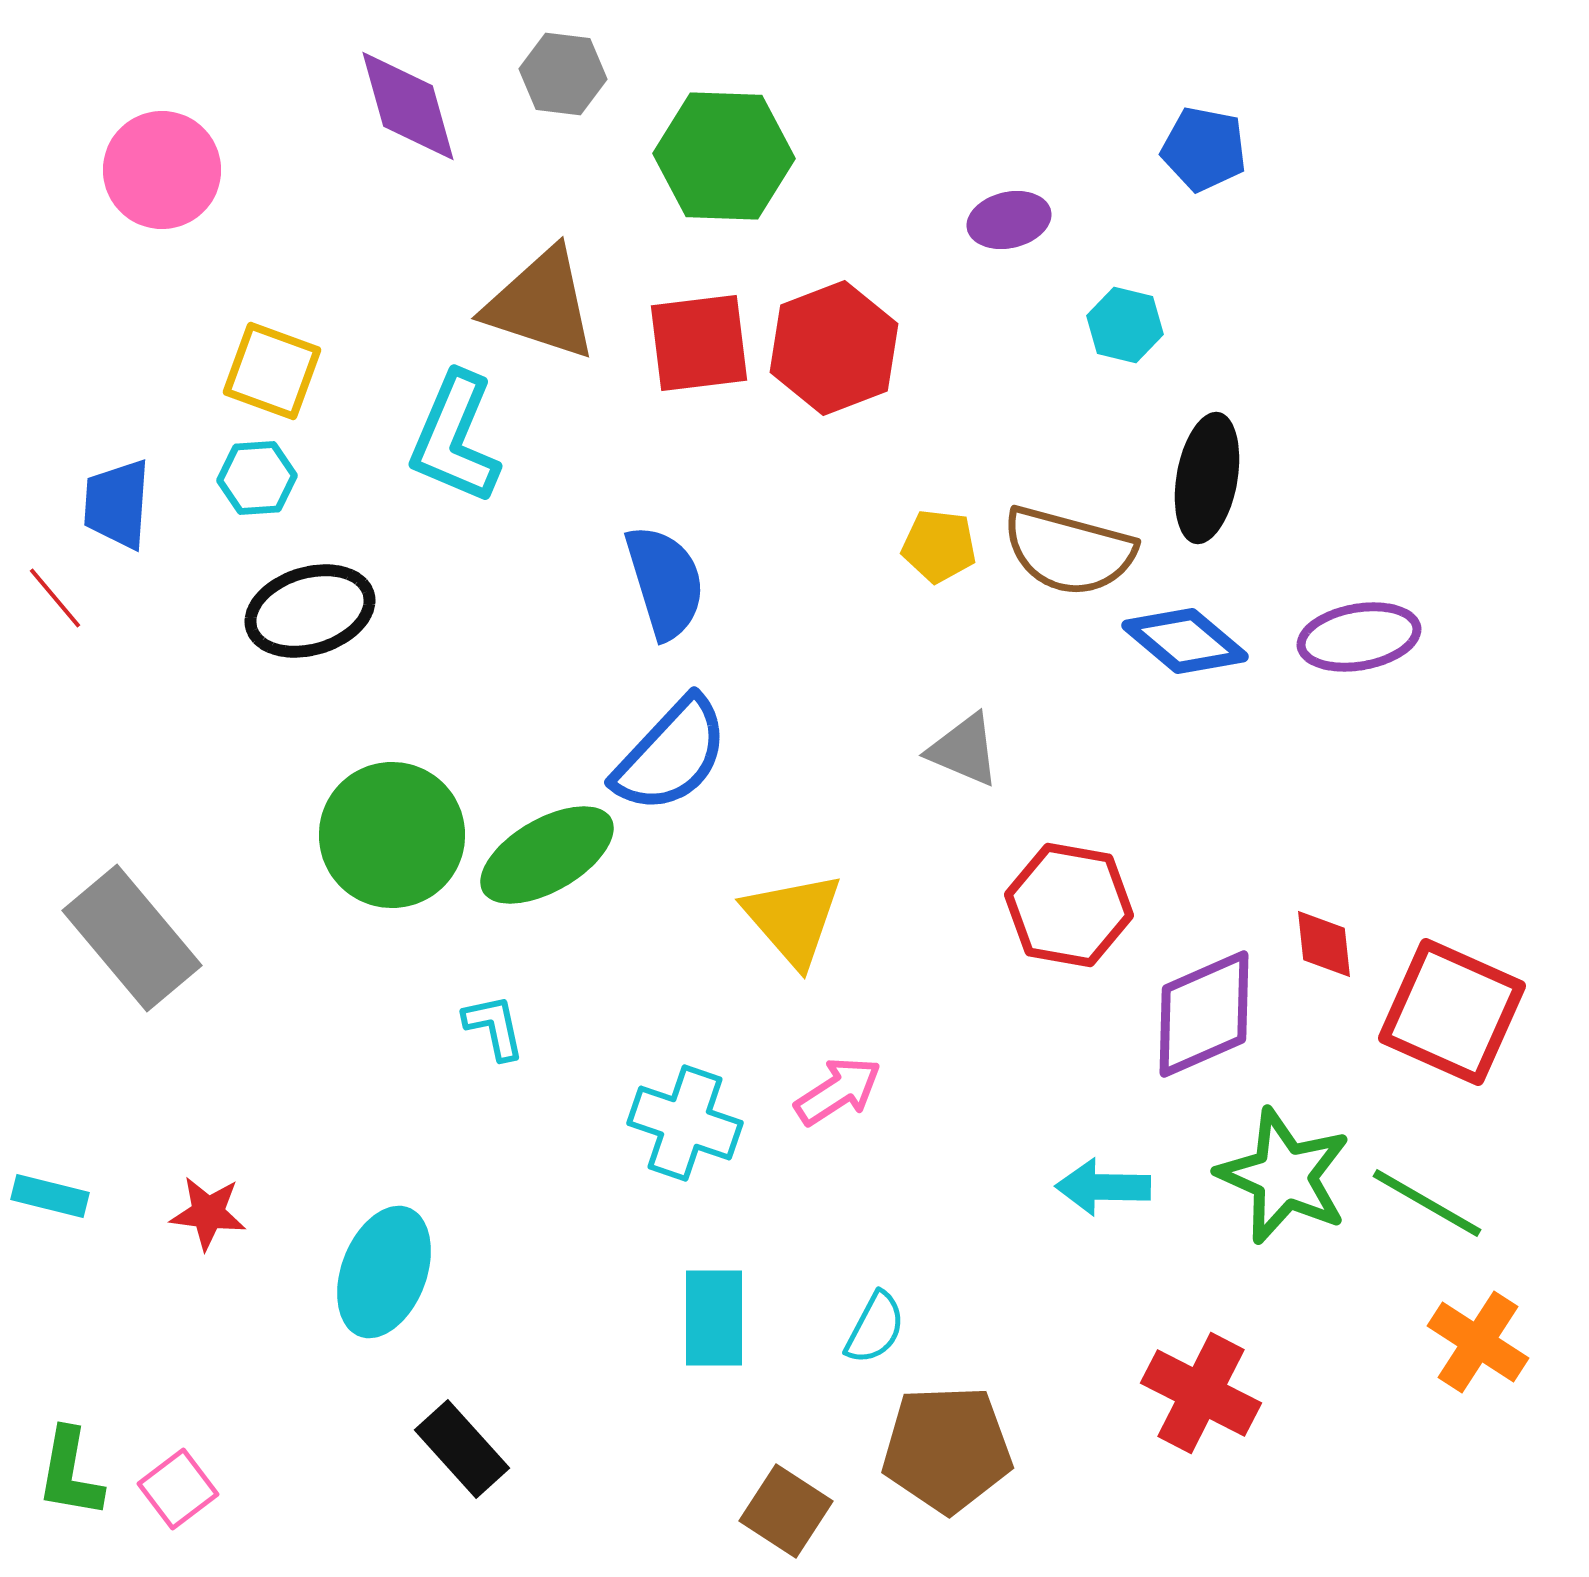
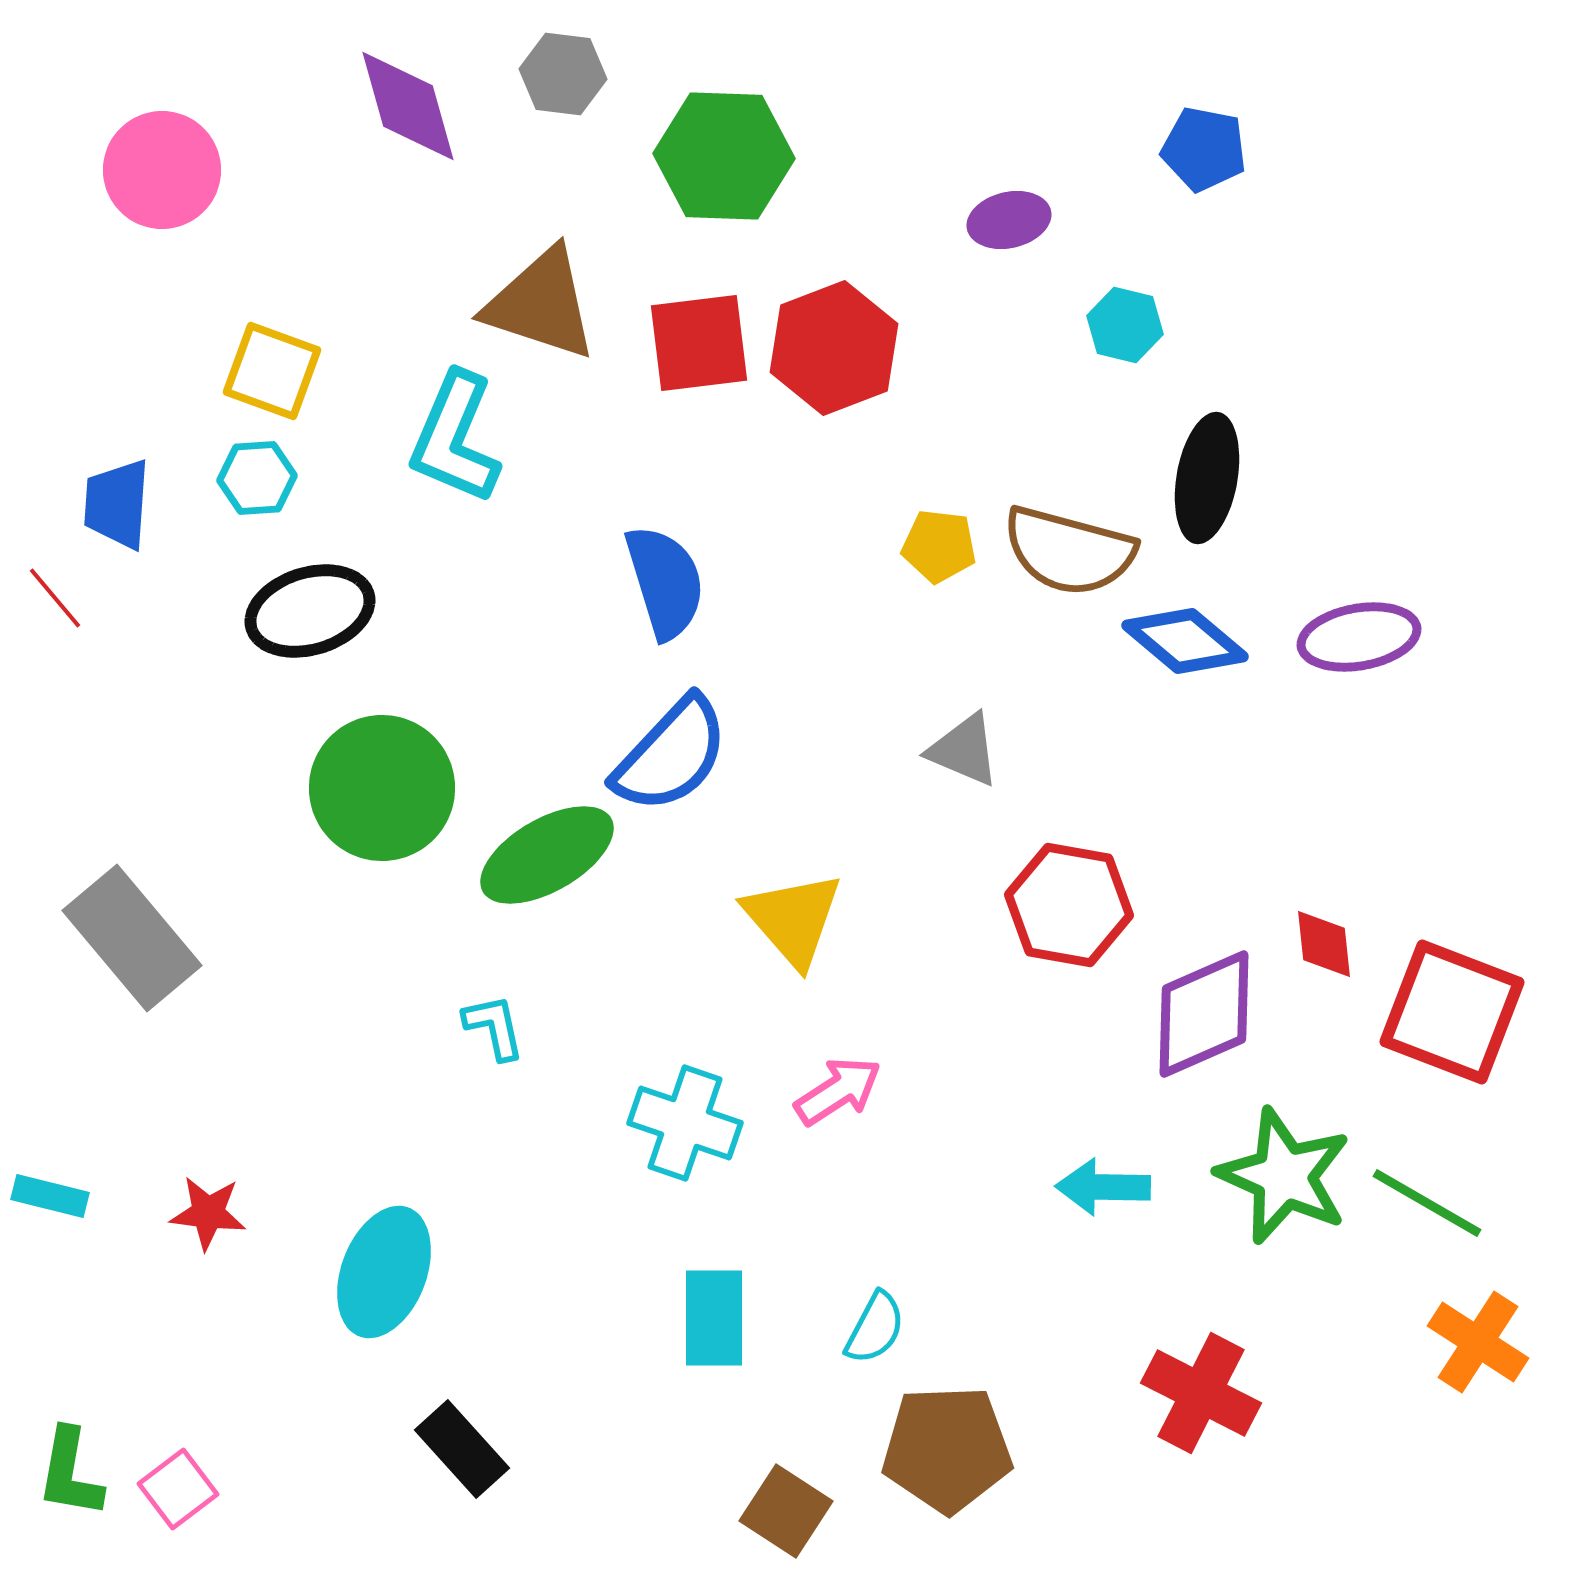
green circle at (392, 835): moved 10 px left, 47 px up
red square at (1452, 1012): rotated 3 degrees counterclockwise
